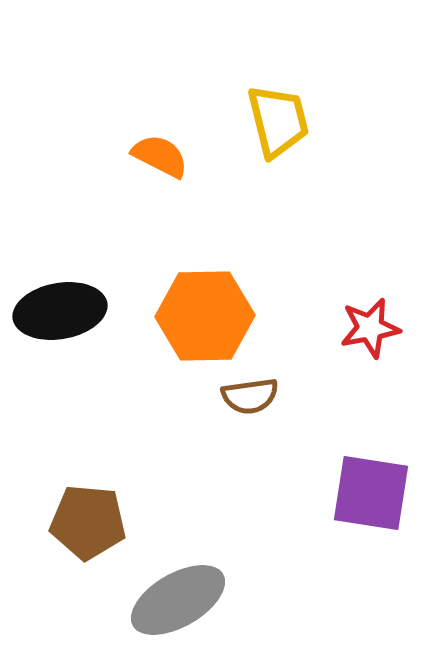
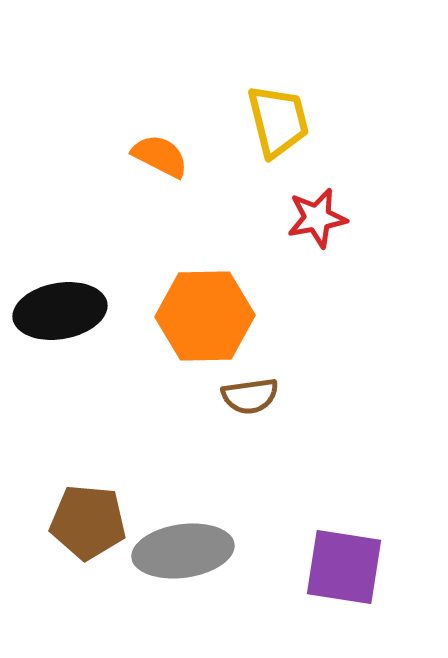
red star: moved 53 px left, 110 px up
purple square: moved 27 px left, 74 px down
gray ellipse: moved 5 px right, 49 px up; rotated 22 degrees clockwise
